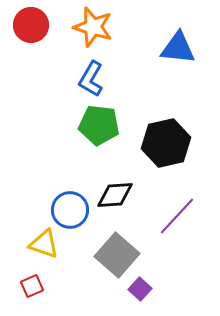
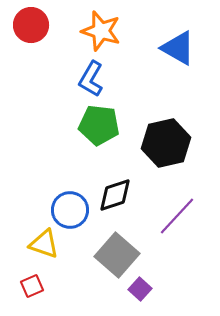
orange star: moved 8 px right, 4 px down
blue triangle: rotated 24 degrees clockwise
black diamond: rotated 15 degrees counterclockwise
